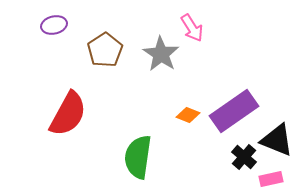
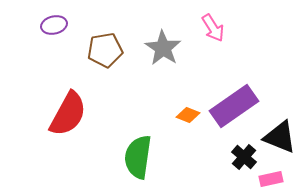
pink arrow: moved 21 px right
brown pentagon: rotated 24 degrees clockwise
gray star: moved 2 px right, 6 px up
purple rectangle: moved 5 px up
black triangle: moved 3 px right, 3 px up
